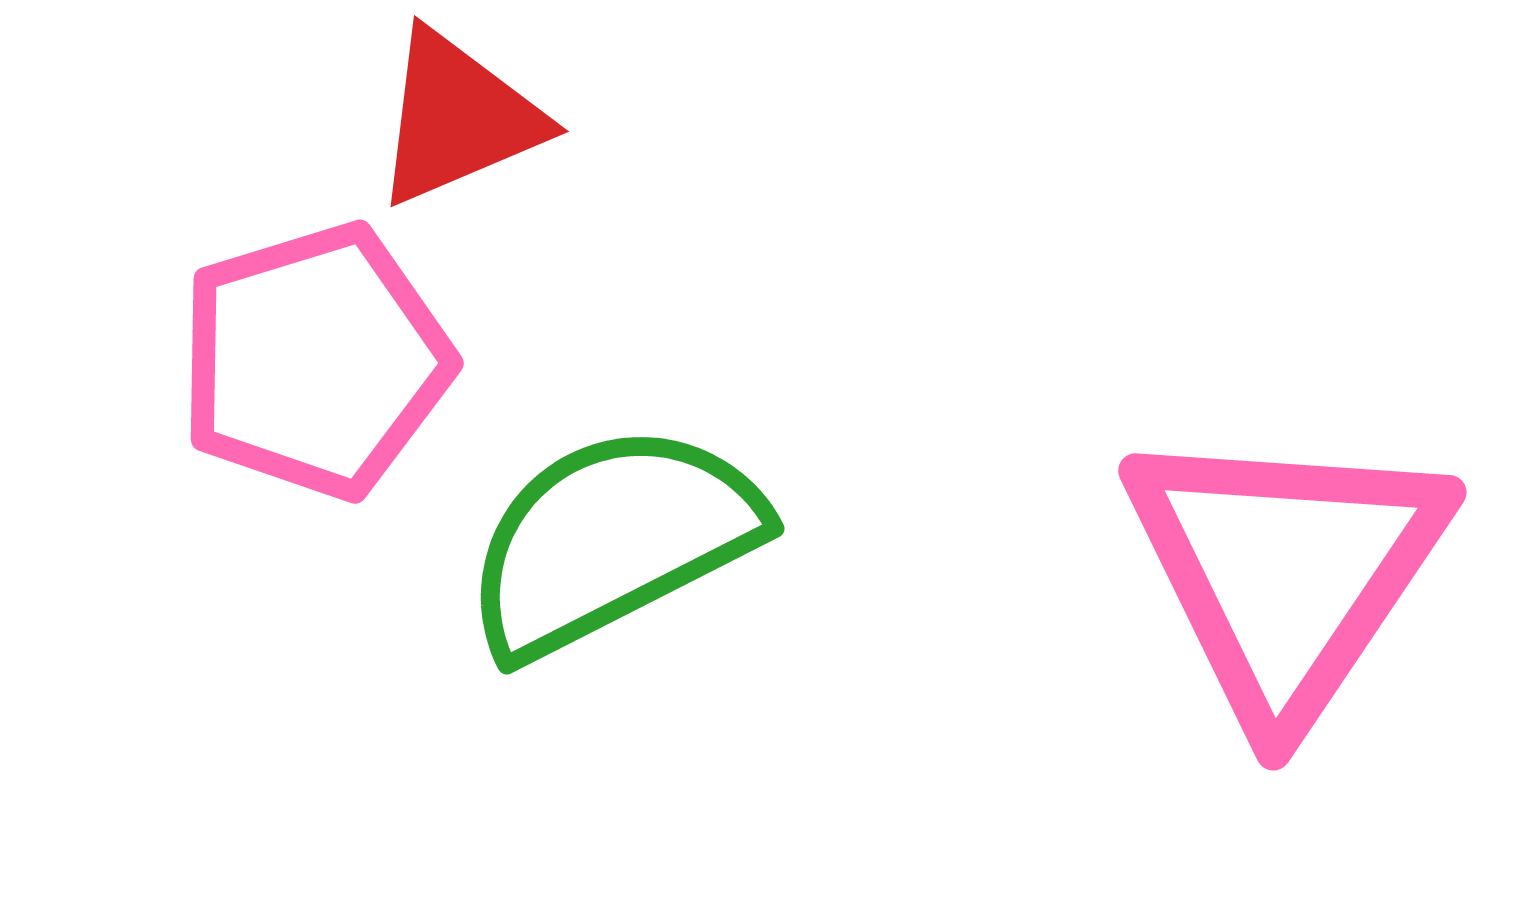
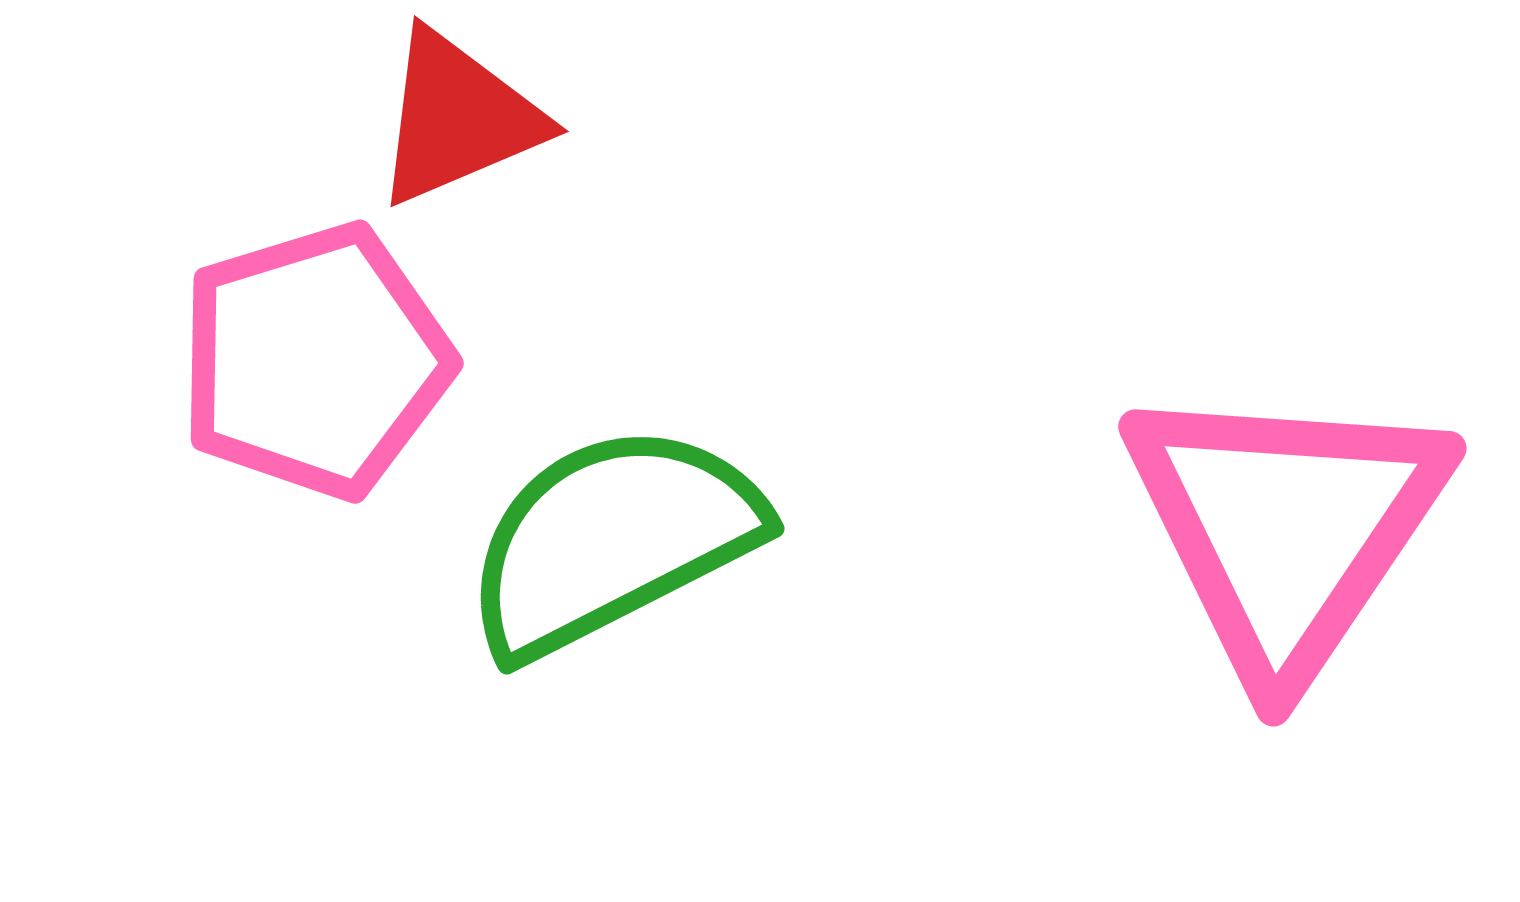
pink triangle: moved 44 px up
